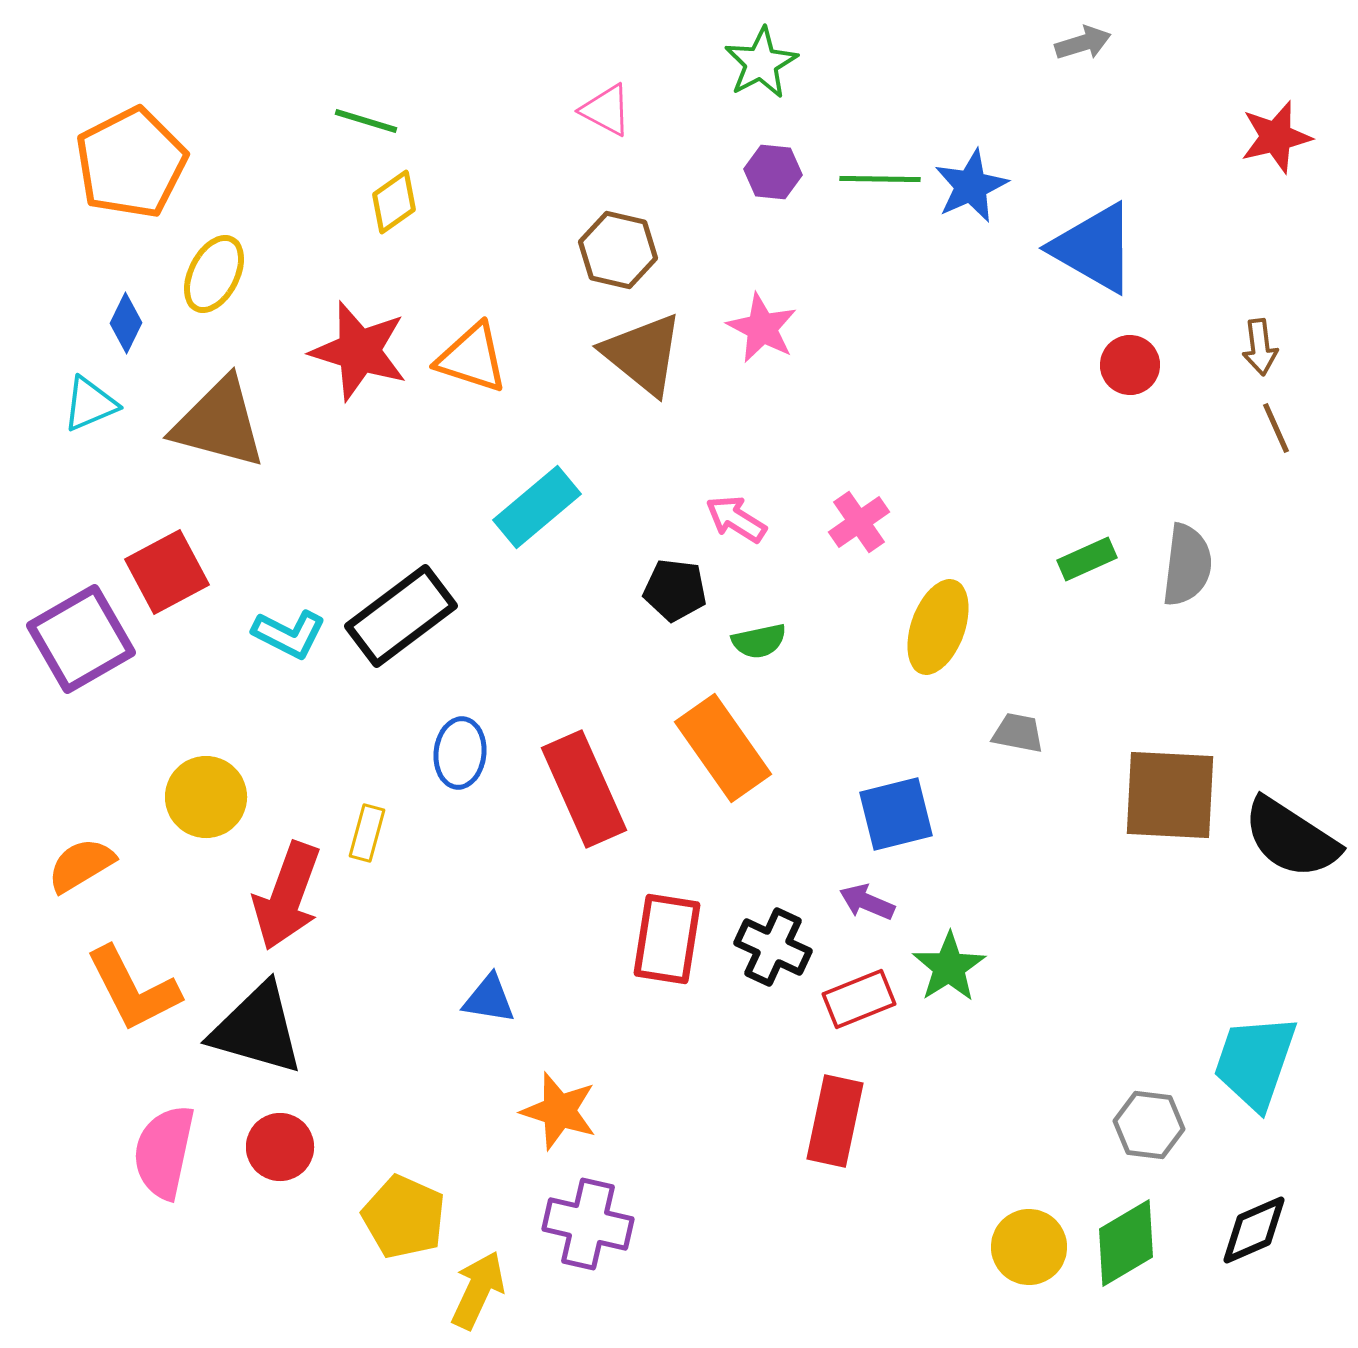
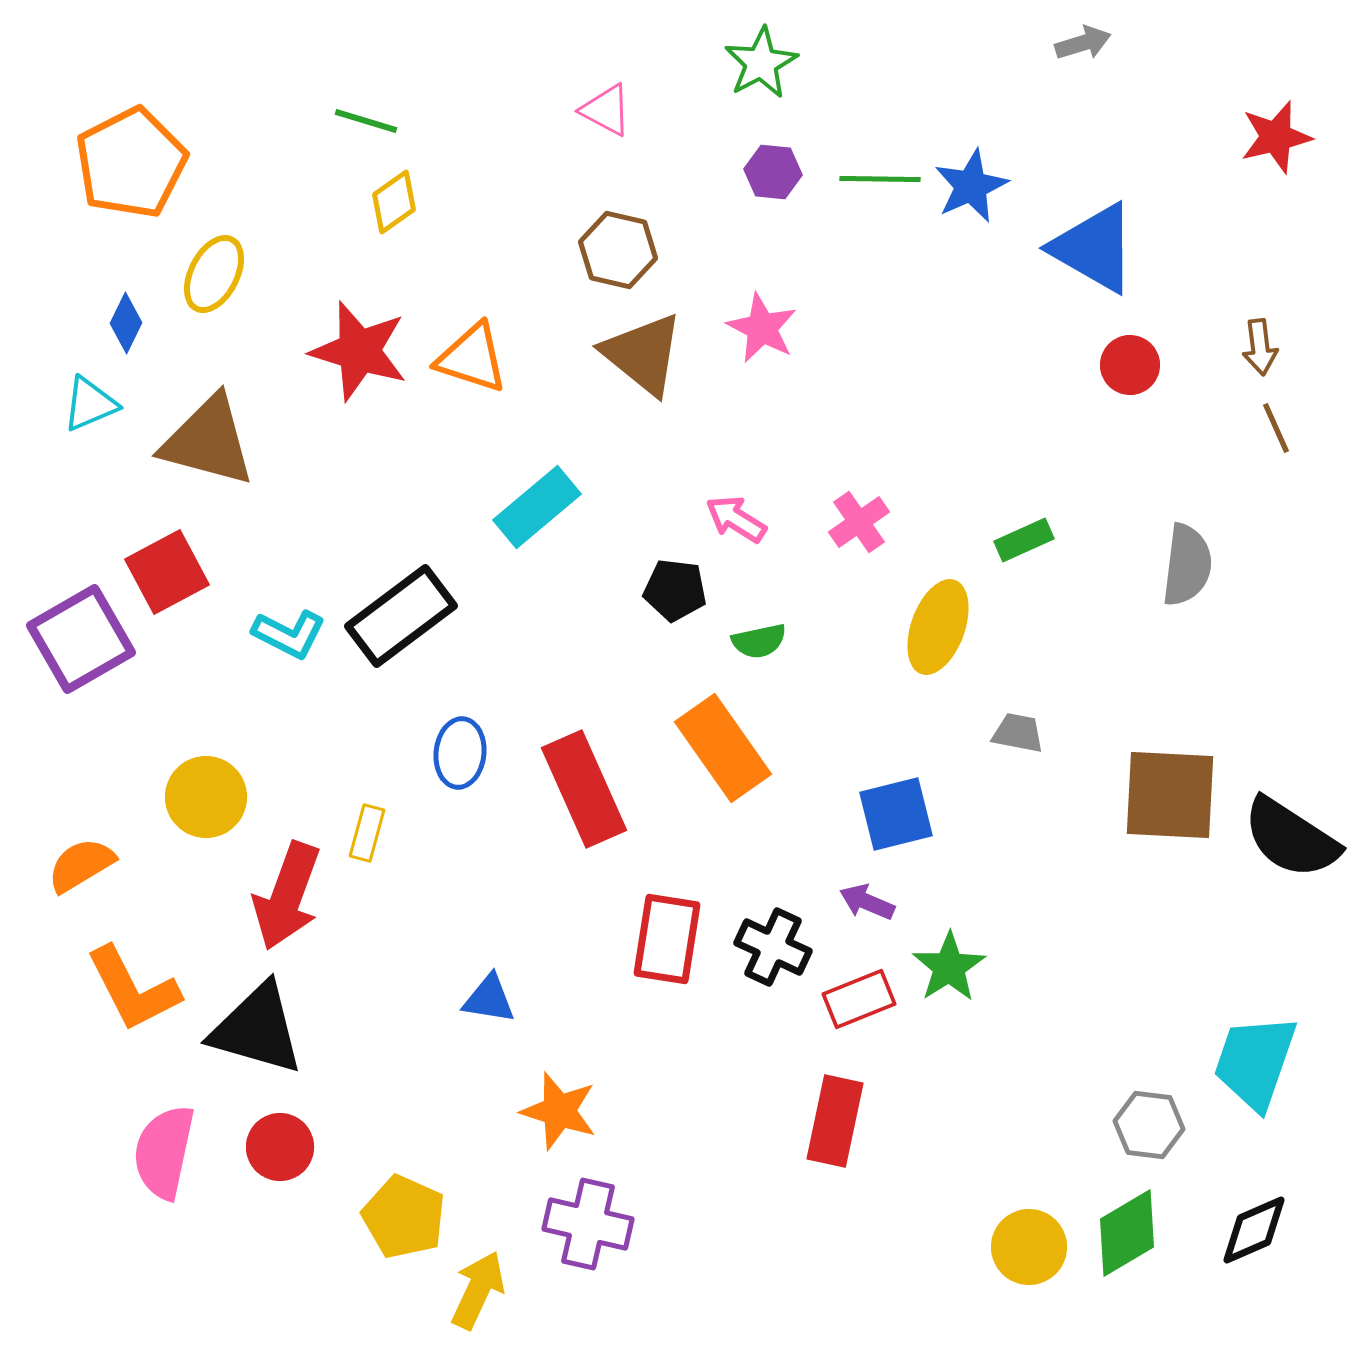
brown triangle at (219, 423): moved 11 px left, 18 px down
green rectangle at (1087, 559): moved 63 px left, 19 px up
green diamond at (1126, 1243): moved 1 px right, 10 px up
